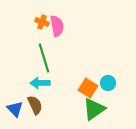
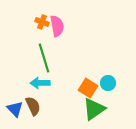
brown semicircle: moved 2 px left, 1 px down
